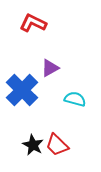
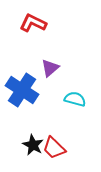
purple triangle: rotated 12 degrees counterclockwise
blue cross: rotated 12 degrees counterclockwise
red trapezoid: moved 3 px left, 3 px down
